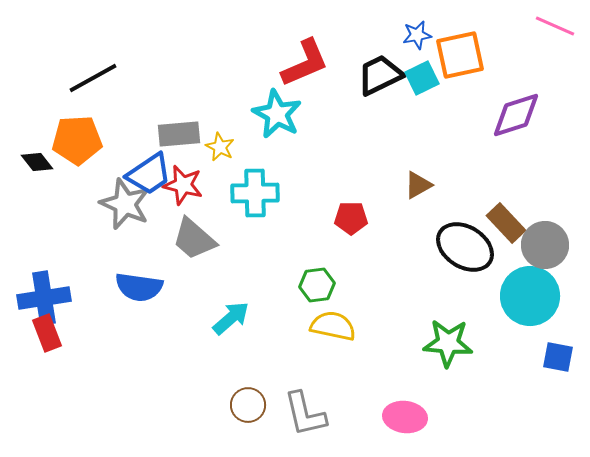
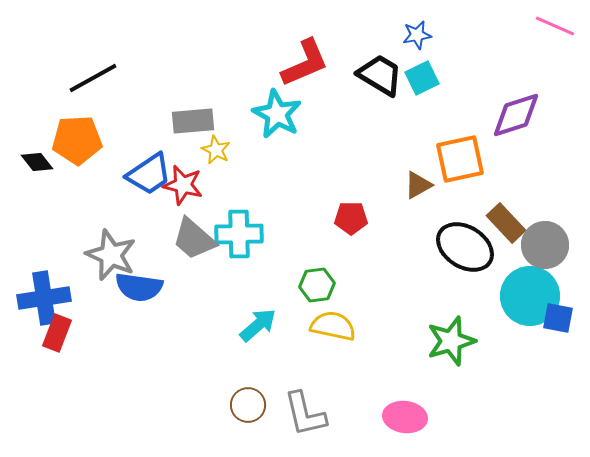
orange square: moved 104 px down
black trapezoid: rotated 57 degrees clockwise
gray rectangle: moved 14 px right, 13 px up
yellow star: moved 4 px left, 3 px down
cyan cross: moved 16 px left, 41 px down
gray star: moved 14 px left, 51 px down
cyan arrow: moved 27 px right, 7 px down
red rectangle: moved 10 px right; rotated 42 degrees clockwise
green star: moved 3 px right, 2 px up; rotated 21 degrees counterclockwise
blue square: moved 39 px up
